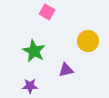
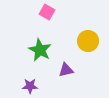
green star: moved 6 px right, 1 px up
